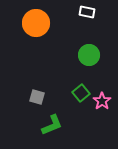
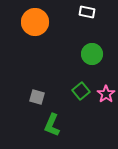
orange circle: moved 1 px left, 1 px up
green circle: moved 3 px right, 1 px up
green square: moved 2 px up
pink star: moved 4 px right, 7 px up
green L-shape: rotated 135 degrees clockwise
